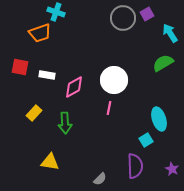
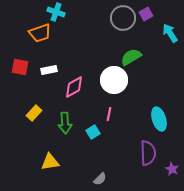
purple square: moved 1 px left
green semicircle: moved 32 px left, 6 px up
white rectangle: moved 2 px right, 5 px up; rotated 21 degrees counterclockwise
pink line: moved 6 px down
cyan square: moved 53 px left, 8 px up
yellow triangle: rotated 18 degrees counterclockwise
purple semicircle: moved 13 px right, 13 px up
